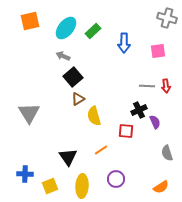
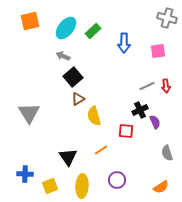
gray line: rotated 28 degrees counterclockwise
black cross: moved 1 px right
purple circle: moved 1 px right, 1 px down
